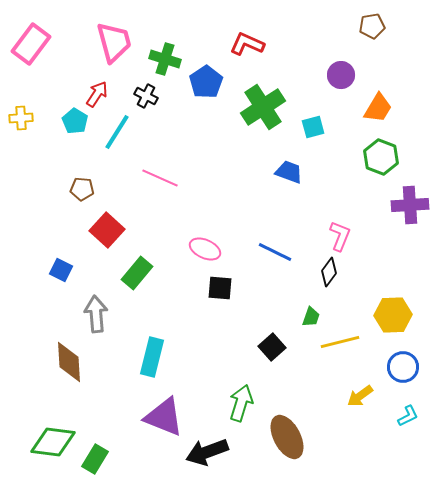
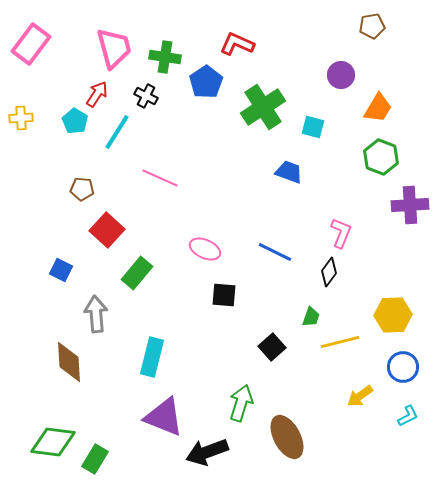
pink trapezoid at (114, 42): moved 6 px down
red L-shape at (247, 44): moved 10 px left
green cross at (165, 59): moved 2 px up; rotated 8 degrees counterclockwise
cyan square at (313, 127): rotated 30 degrees clockwise
pink L-shape at (340, 236): moved 1 px right, 3 px up
black square at (220, 288): moved 4 px right, 7 px down
